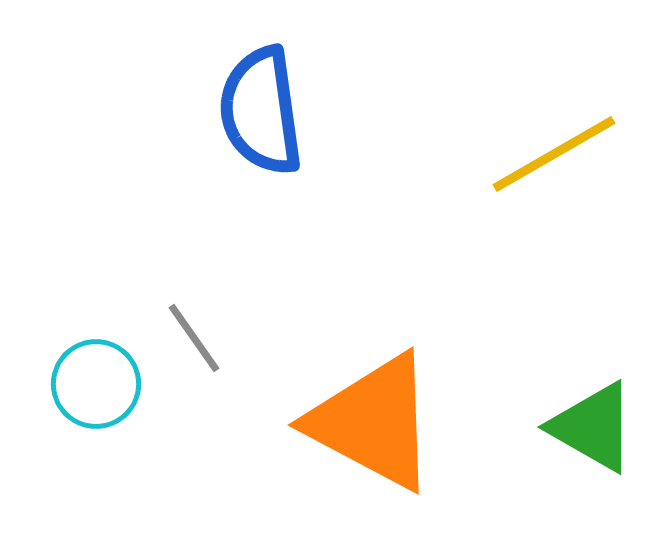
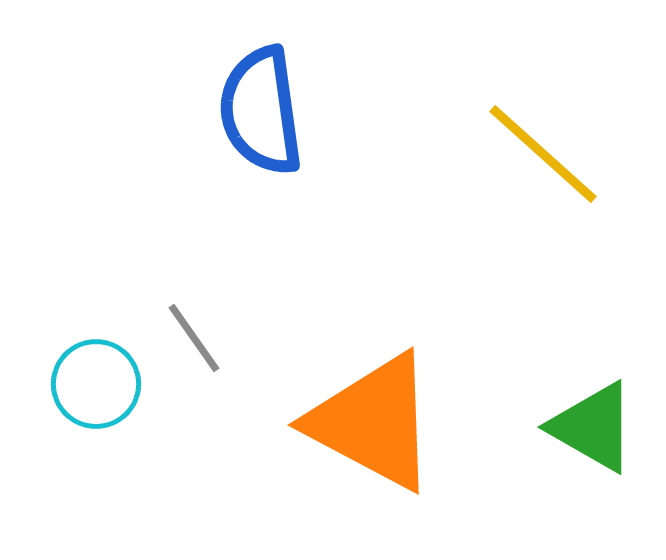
yellow line: moved 11 px left; rotated 72 degrees clockwise
